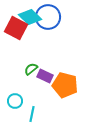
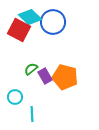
blue circle: moved 5 px right, 5 px down
red square: moved 3 px right, 2 px down
purple rectangle: rotated 35 degrees clockwise
orange pentagon: moved 8 px up
cyan circle: moved 4 px up
cyan line: rotated 14 degrees counterclockwise
